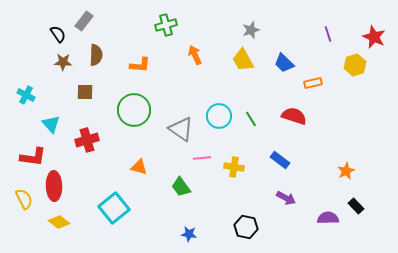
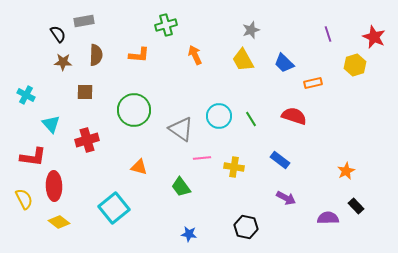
gray rectangle: rotated 42 degrees clockwise
orange L-shape: moved 1 px left, 10 px up
